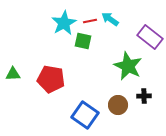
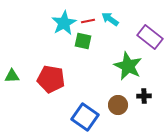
red line: moved 2 px left
green triangle: moved 1 px left, 2 px down
blue square: moved 2 px down
